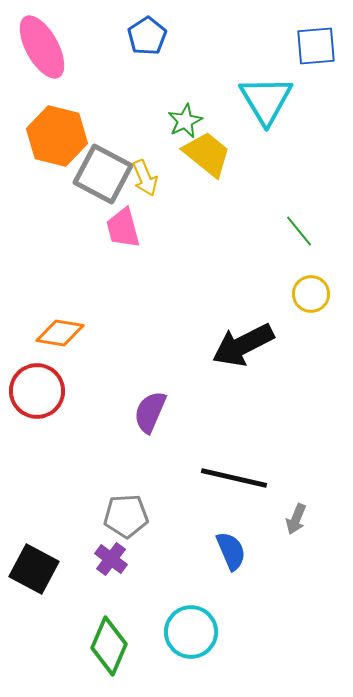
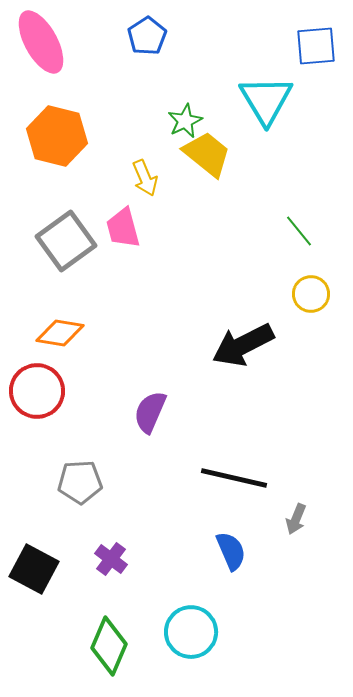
pink ellipse: moved 1 px left, 5 px up
gray square: moved 37 px left, 67 px down; rotated 26 degrees clockwise
gray pentagon: moved 46 px left, 34 px up
